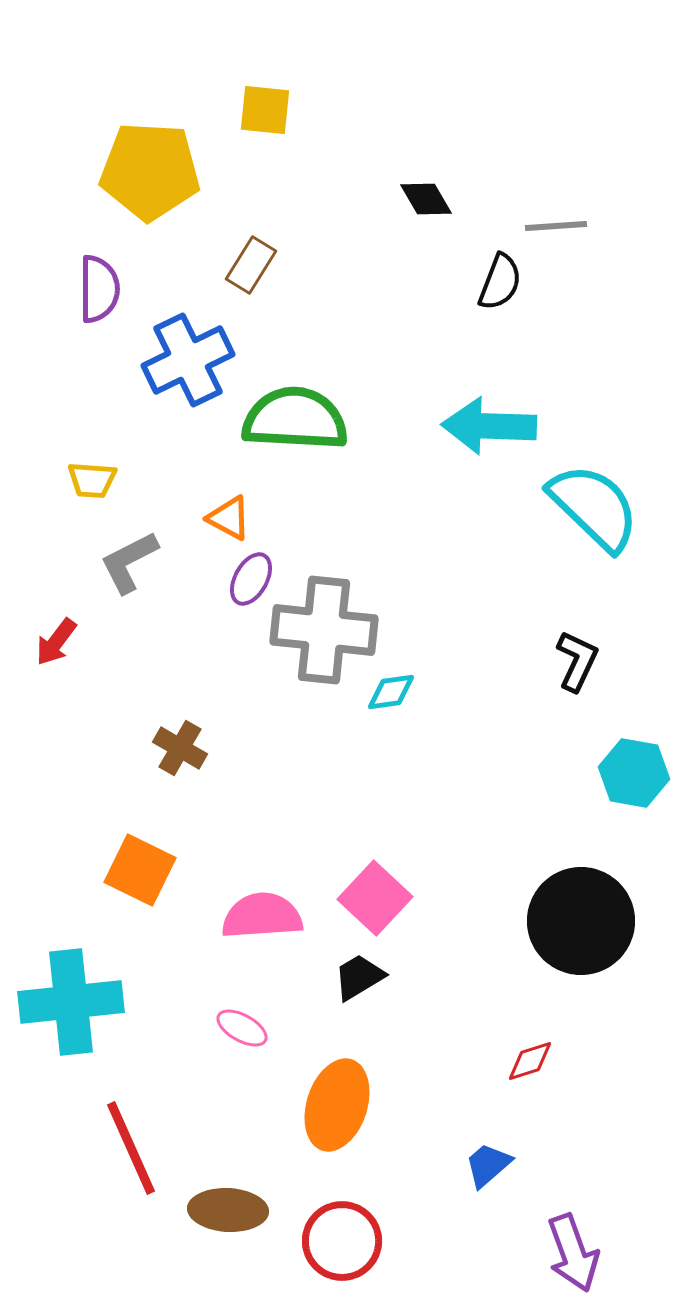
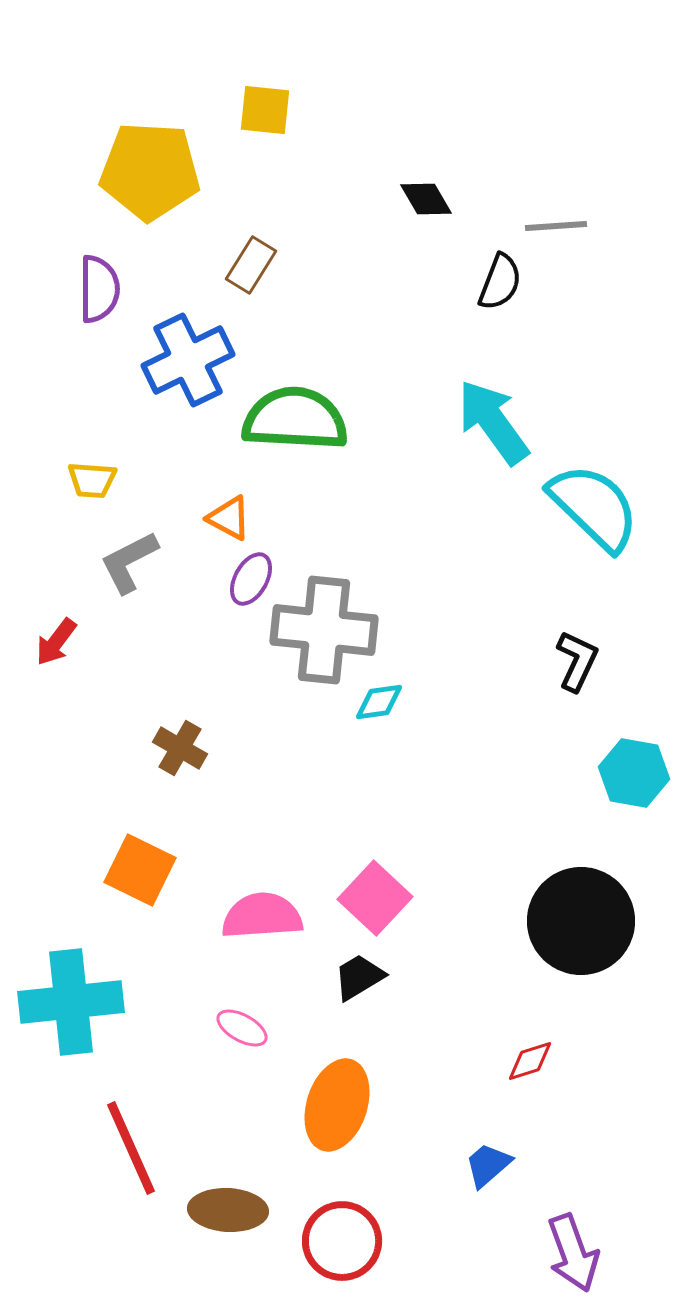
cyan arrow: moved 4 px right, 4 px up; rotated 52 degrees clockwise
cyan diamond: moved 12 px left, 10 px down
